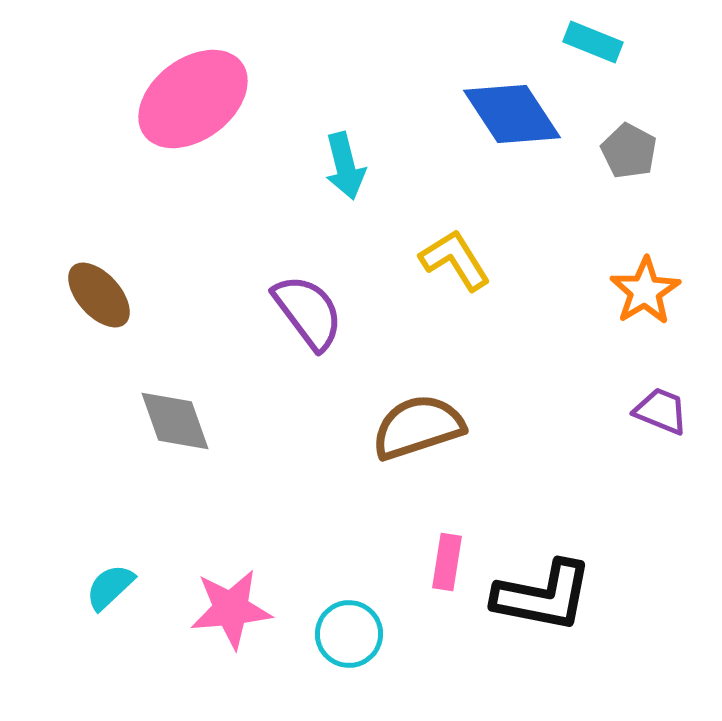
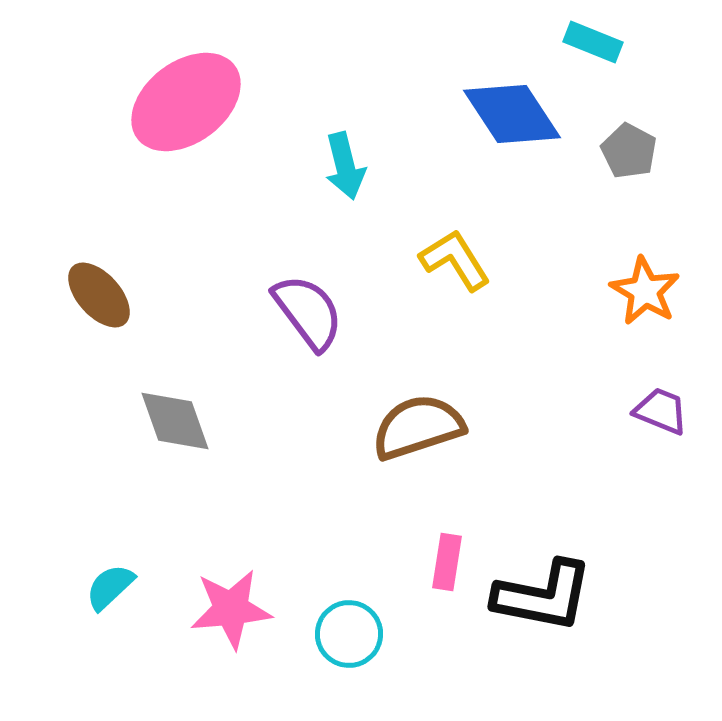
pink ellipse: moved 7 px left, 3 px down
orange star: rotated 10 degrees counterclockwise
